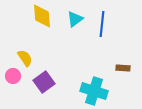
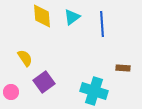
cyan triangle: moved 3 px left, 2 px up
blue line: rotated 10 degrees counterclockwise
pink circle: moved 2 px left, 16 px down
